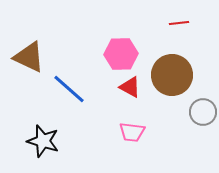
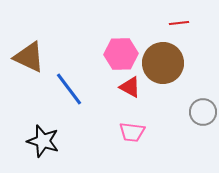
brown circle: moved 9 px left, 12 px up
blue line: rotated 12 degrees clockwise
